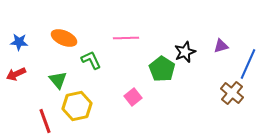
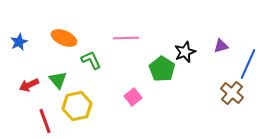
blue star: rotated 30 degrees counterclockwise
red arrow: moved 13 px right, 11 px down
